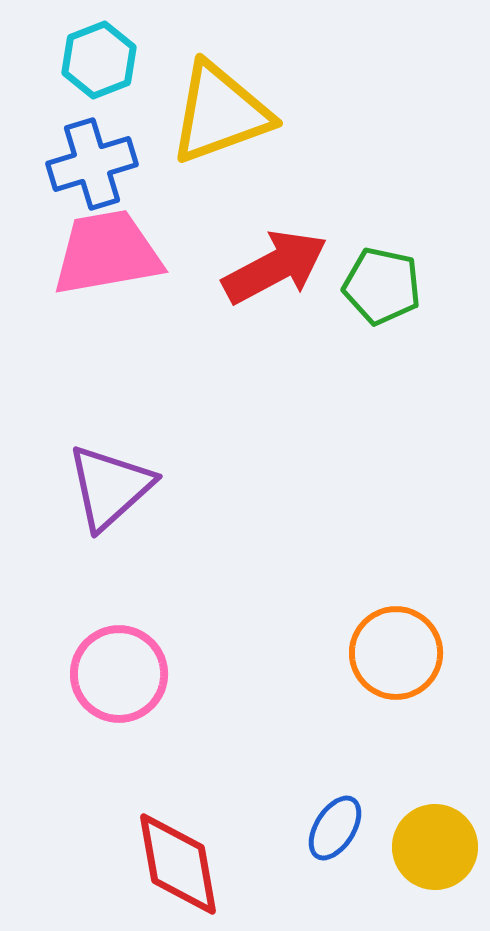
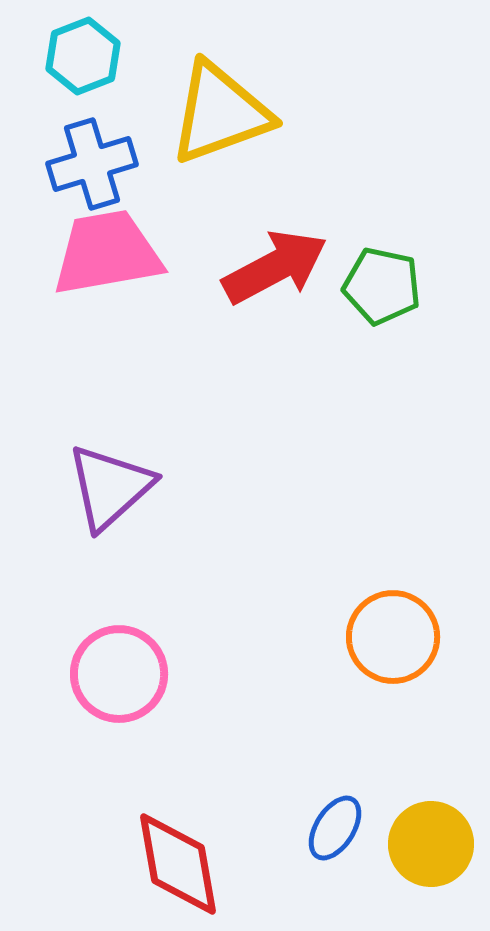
cyan hexagon: moved 16 px left, 4 px up
orange circle: moved 3 px left, 16 px up
yellow circle: moved 4 px left, 3 px up
